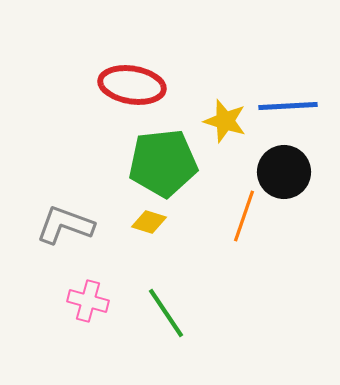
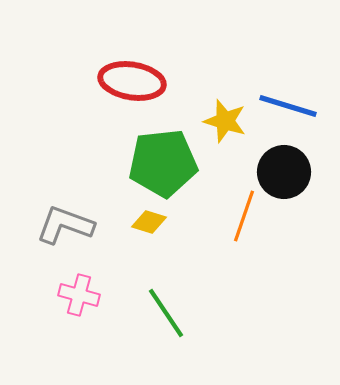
red ellipse: moved 4 px up
blue line: rotated 20 degrees clockwise
pink cross: moved 9 px left, 6 px up
